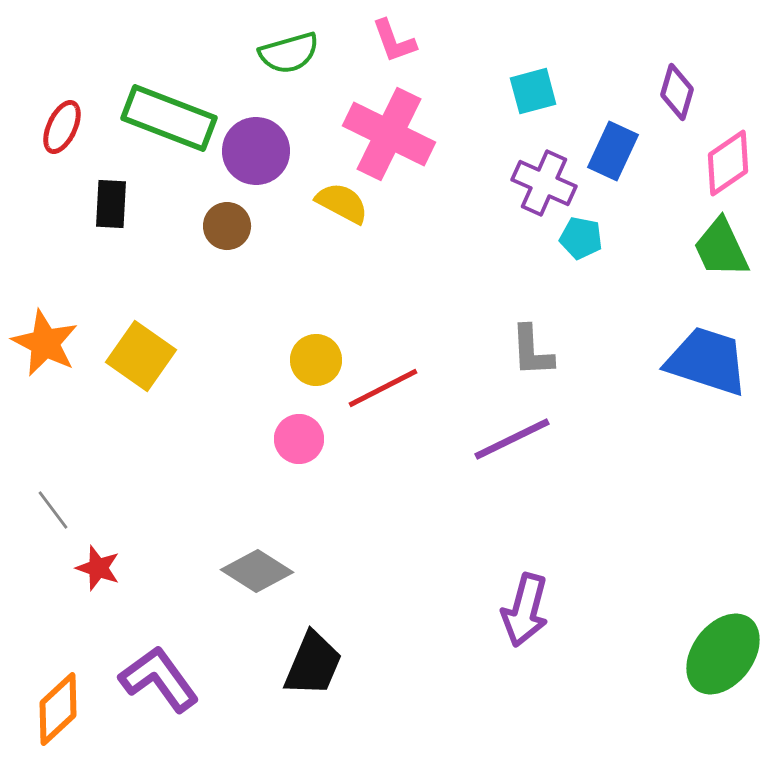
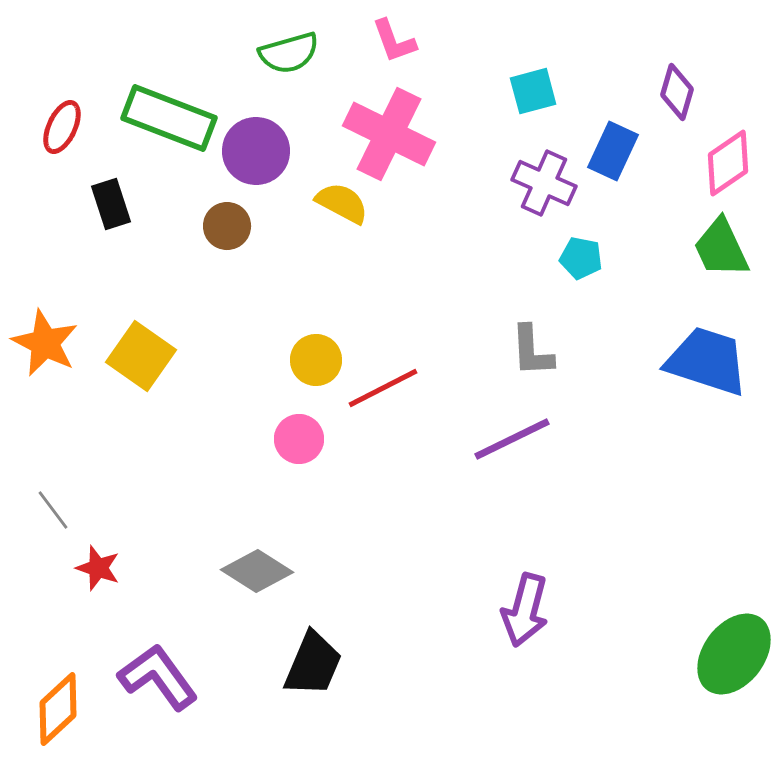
black rectangle: rotated 21 degrees counterclockwise
cyan pentagon: moved 20 px down
green ellipse: moved 11 px right
purple L-shape: moved 1 px left, 2 px up
